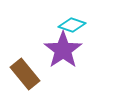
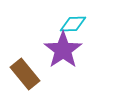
cyan diamond: moved 1 px right, 1 px up; rotated 20 degrees counterclockwise
